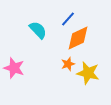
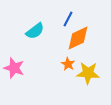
blue line: rotated 14 degrees counterclockwise
cyan semicircle: moved 3 px left, 1 px down; rotated 96 degrees clockwise
orange star: rotated 24 degrees counterclockwise
yellow star: rotated 10 degrees counterclockwise
